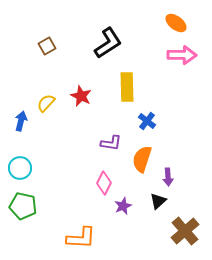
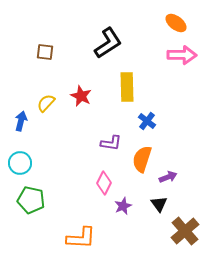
brown square: moved 2 px left, 6 px down; rotated 36 degrees clockwise
cyan circle: moved 5 px up
purple arrow: rotated 108 degrees counterclockwise
black triangle: moved 1 px right, 3 px down; rotated 24 degrees counterclockwise
green pentagon: moved 8 px right, 6 px up
